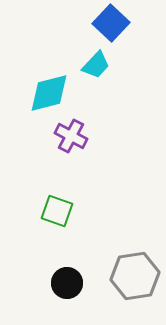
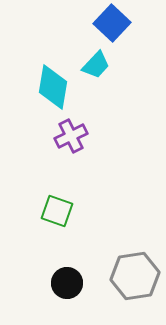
blue square: moved 1 px right
cyan diamond: moved 4 px right, 6 px up; rotated 66 degrees counterclockwise
purple cross: rotated 36 degrees clockwise
